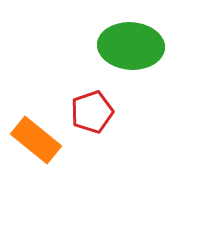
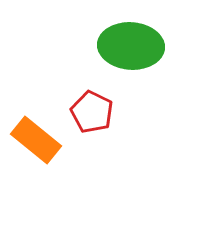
red pentagon: rotated 27 degrees counterclockwise
